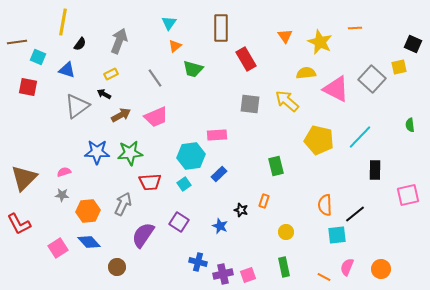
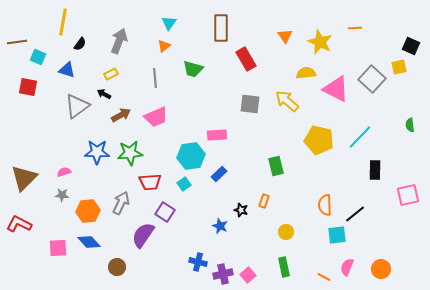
black square at (413, 44): moved 2 px left, 2 px down
orange triangle at (175, 46): moved 11 px left
gray line at (155, 78): rotated 30 degrees clockwise
gray arrow at (123, 204): moved 2 px left, 1 px up
purple square at (179, 222): moved 14 px left, 10 px up
red L-shape at (19, 224): rotated 145 degrees clockwise
pink square at (58, 248): rotated 30 degrees clockwise
pink square at (248, 275): rotated 21 degrees counterclockwise
